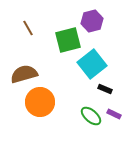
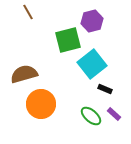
brown line: moved 16 px up
orange circle: moved 1 px right, 2 px down
purple rectangle: rotated 16 degrees clockwise
